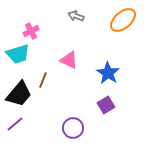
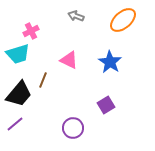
blue star: moved 2 px right, 11 px up
